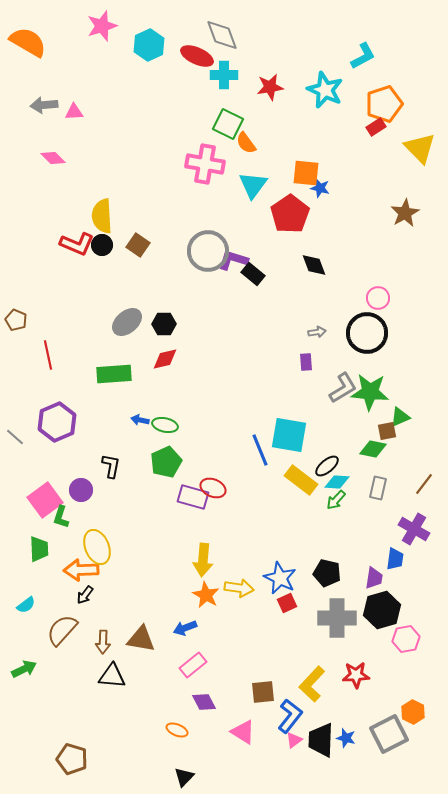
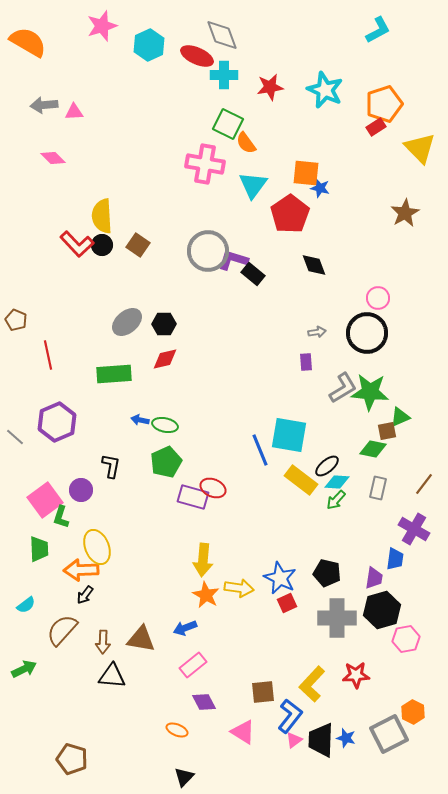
cyan L-shape at (363, 56): moved 15 px right, 26 px up
red L-shape at (77, 244): rotated 24 degrees clockwise
